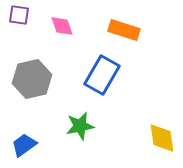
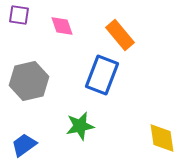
orange rectangle: moved 4 px left, 5 px down; rotated 32 degrees clockwise
blue rectangle: rotated 9 degrees counterclockwise
gray hexagon: moved 3 px left, 2 px down
